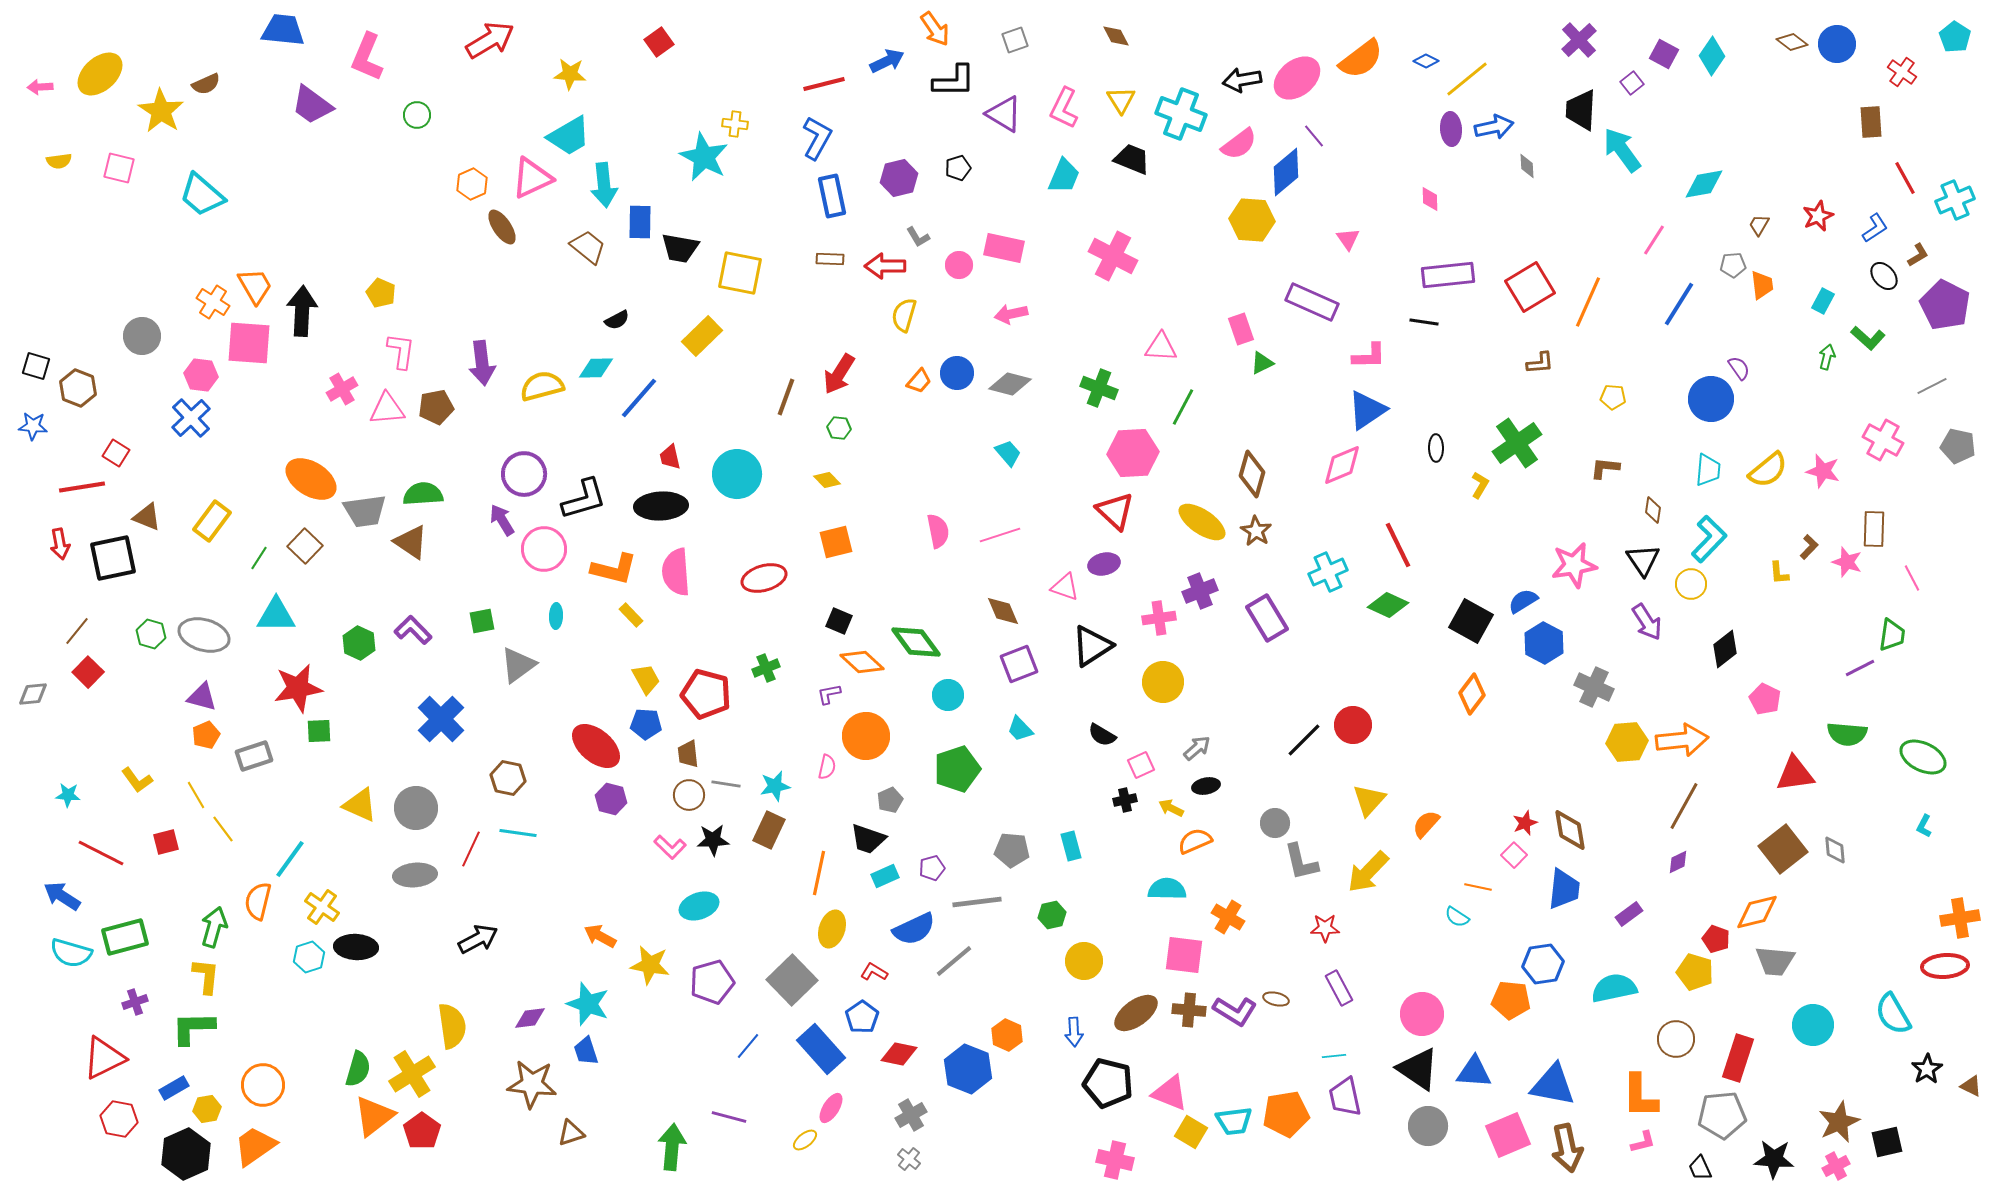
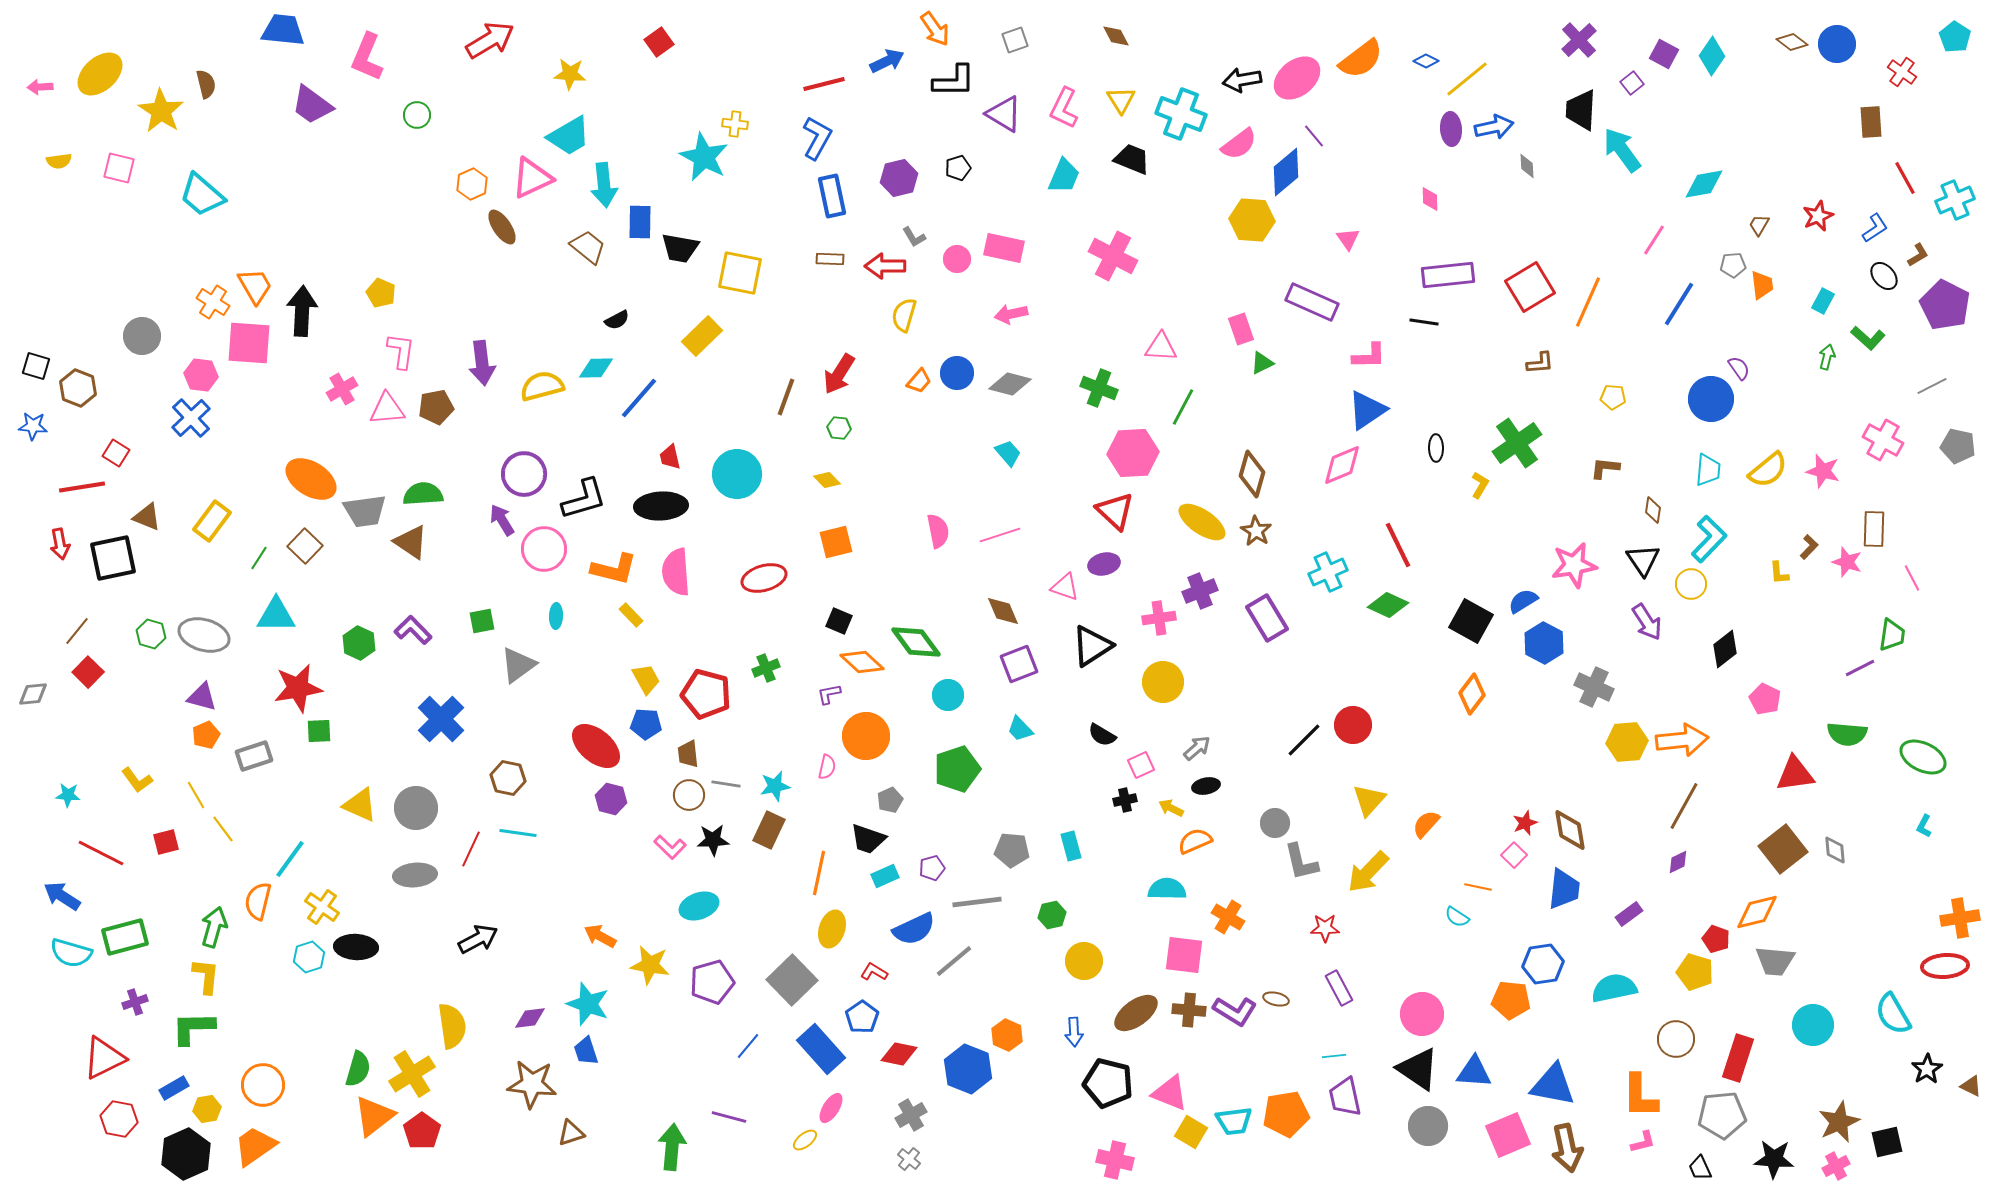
brown semicircle at (206, 84): rotated 80 degrees counterclockwise
gray L-shape at (918, 237): moved 4 px left
pink circle at (959, 265): moved 2 px left, 6 px up
